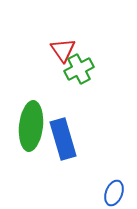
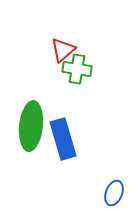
red triangle: rotated 24 degrees clockwise
green cross: moved 2 px left; rotated 36 degrees clockwise
